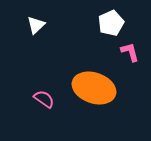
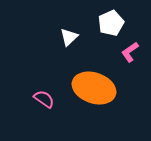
white triangle: moved 33 px right, 12 px down
pink L-shape: rotated 110 degrees counterclockwise
